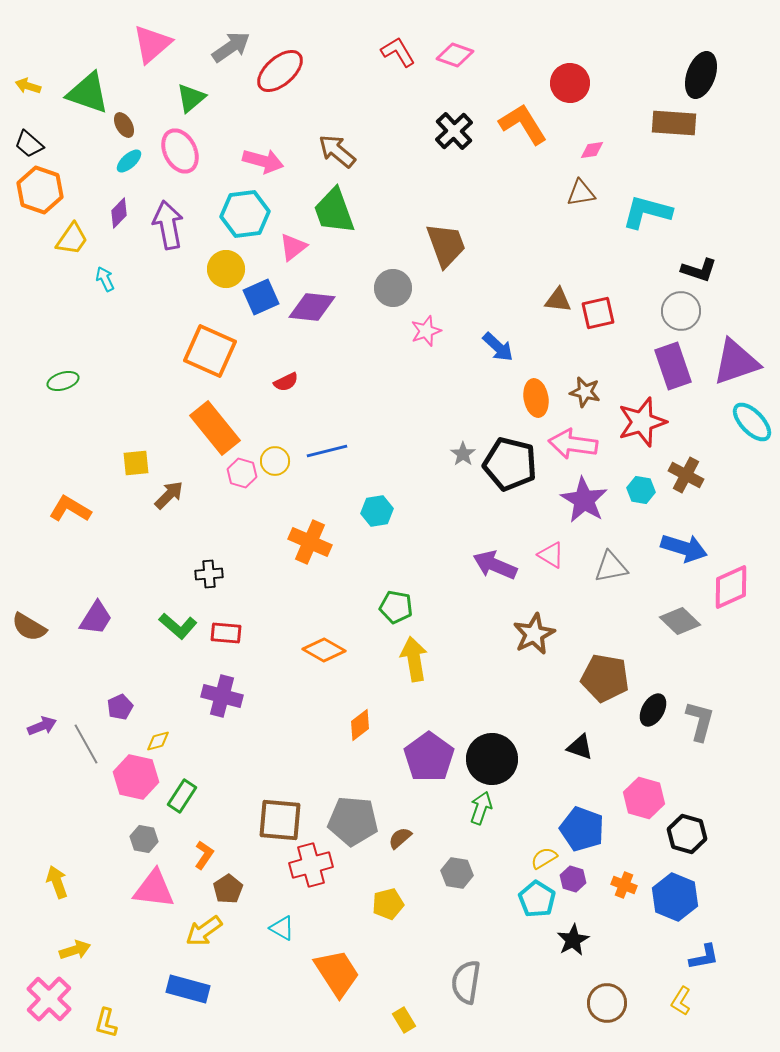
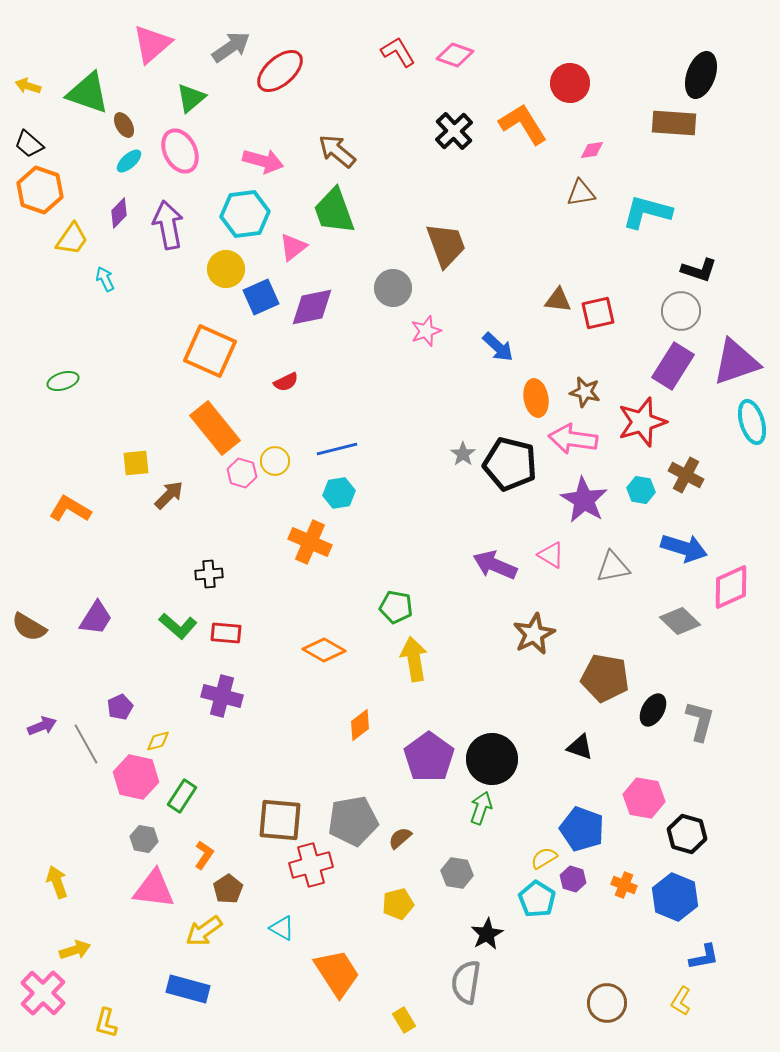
purple diamond at (312, 307): rotated 18 degrees counterclockwise
purple rectangle at (673, 366): rotated 51 degrees clockwise
cyan ellipse at (752, 422): rotated 27 degrees clockwise
pink arrow at (573, 444): moved 5 px up
blue line at (327, 451): moved 10 px right, 2 px up
cyan hexagon at (377, 511): moved 38 px left, 18 px up
gray triangle at (611, 567): moved 2 px right
pink hexagon at (644, 798): rotated 6 degrees counterclockwise
gray pentagon at (353, 821): rotated 15 degrees counterclockwise
yellow pentagon at (388, 904): moved 10 px right
black star at (573, 940): moved 86 px left, 6 px up
pink cross at (49, 999): moved 6 px left, 6 px up
